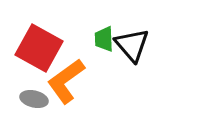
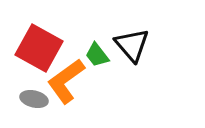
green trapezoid: moved 7 px left, 16 px down; rotated 36 degrees counterclockwise
